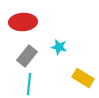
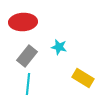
cyan line: moved 1 px left
